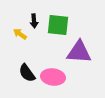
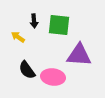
green square: moved 1 px right
yellow arrow: moved 2 px left, 3 px down
purple triangle: moved 3 px down
black semicircle: moved 3 px up
